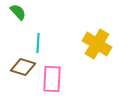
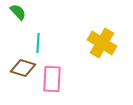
yellow cross: moved 5 px right, 1 px up
brown diamond: moved 1 px down
